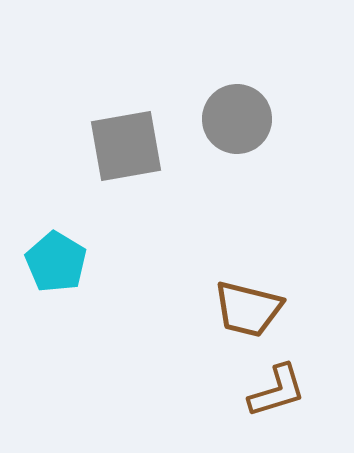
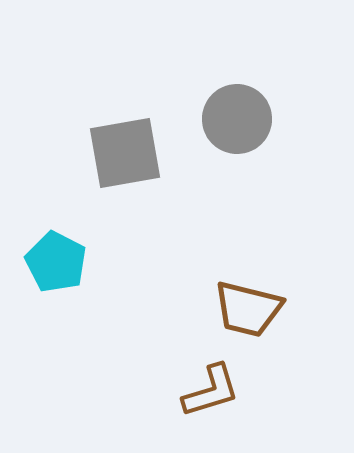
gray square: moved 1 px left, 7 px down
cyan pentagon: rotated 4 degrees counterclockwise
brown L-shape: moved 66 px left
